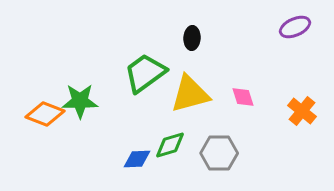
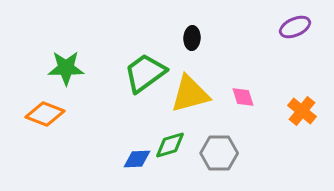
green star: moved 14 px left, 33 px up
